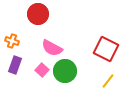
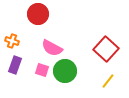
red square: rotated 15 degrees clockwise
pink square: rotated 24 degrees counterclockwise
